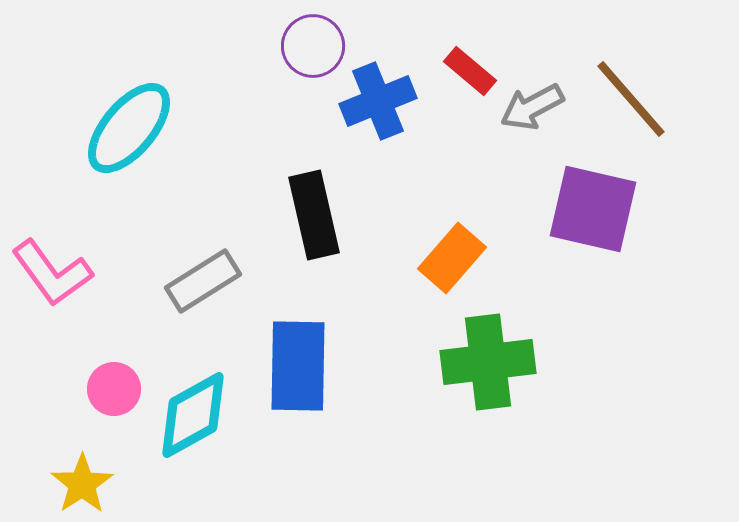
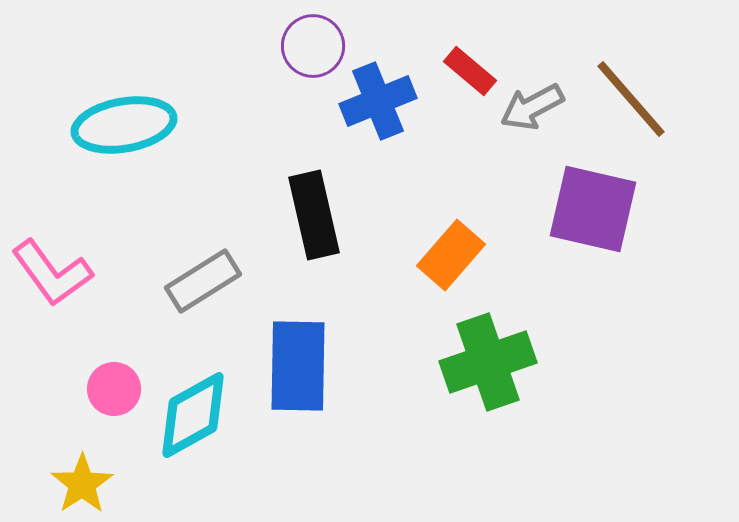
cyan ellipse: moved 5 px left, 3 px up; rotated 40 degrees clockwise
orange rectangle: moved 1 px left, 3 px up
green cross: rotated 12 degrees counterclockwise
